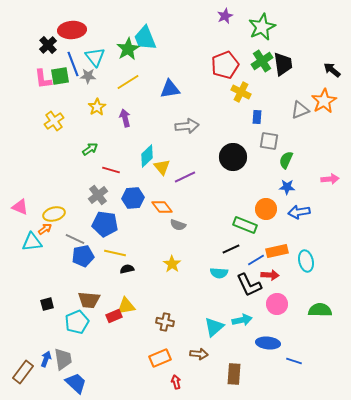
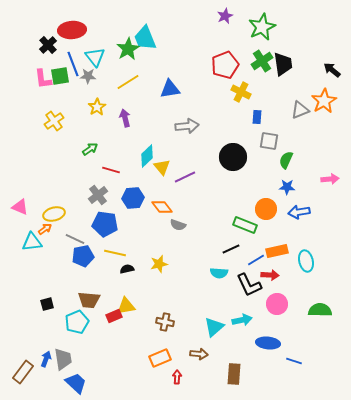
yellow star at (172, 264): moved 13 px left; rotated 24 degrees clockwise
red arrow at (176, 382): moved 1 px right, 5 px up; rotated 16 degrees clockwise
